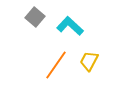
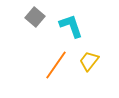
cyan L-shape: moved 1 px right; rotated 28 degrees clockwise
yellow trapezoid: rotated 10 degrees clockwise
